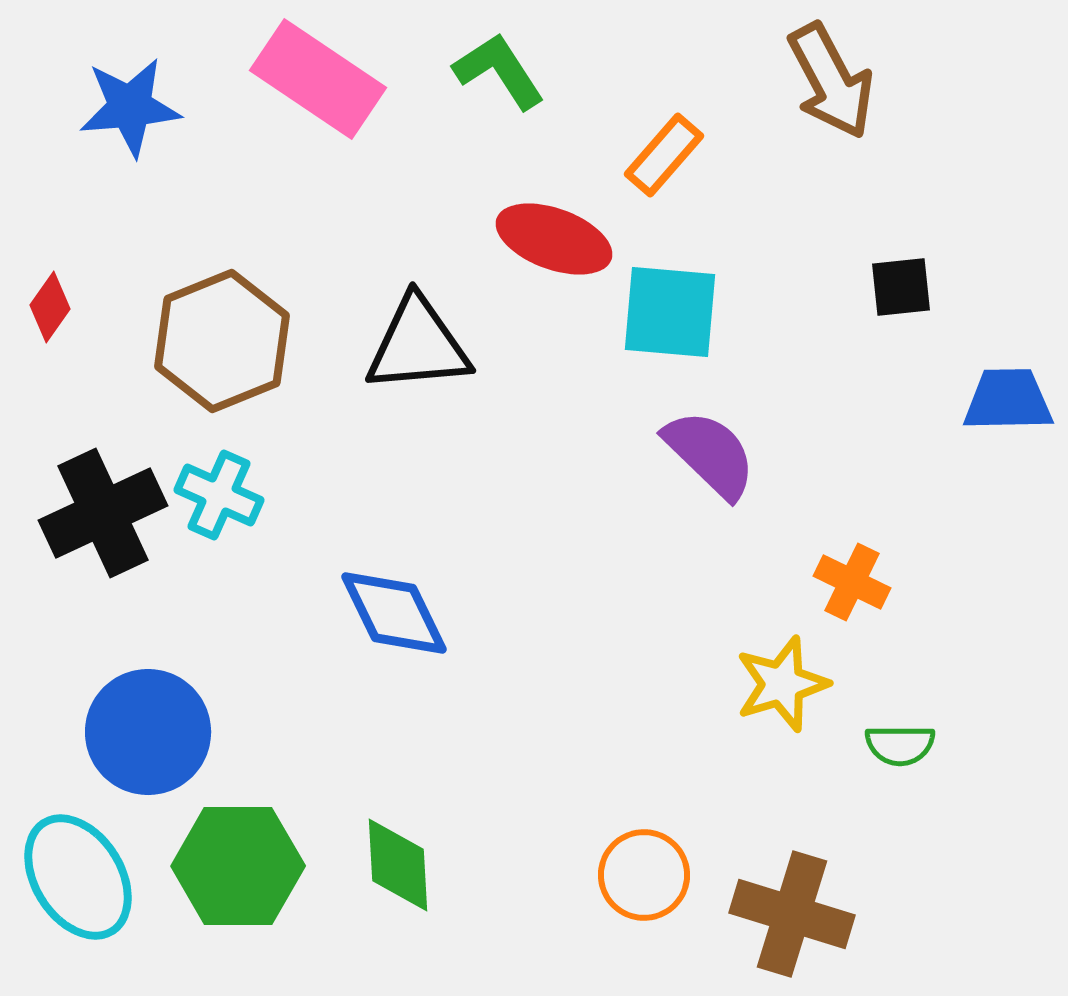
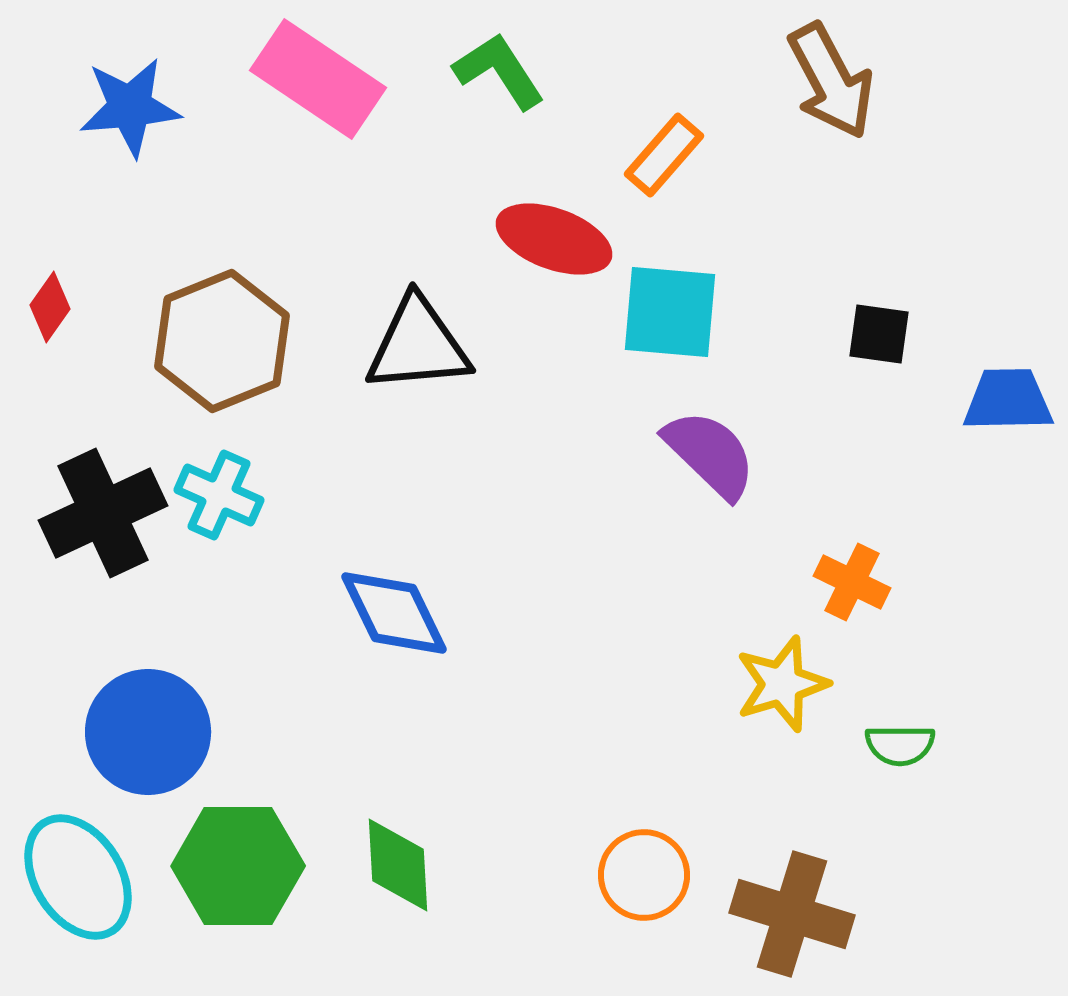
black square: moved 22 px left, 47 px down; rotated 14 degrees clockwise
